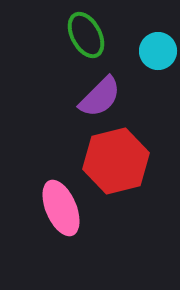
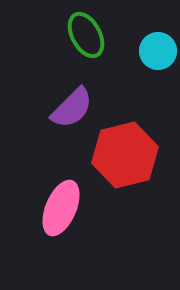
purple semicircle: moved 28 px left, 11 px down
red hexagon: moved 9 px right, 6 px up
pink ellipse: rotated 46 degrees clockwise
